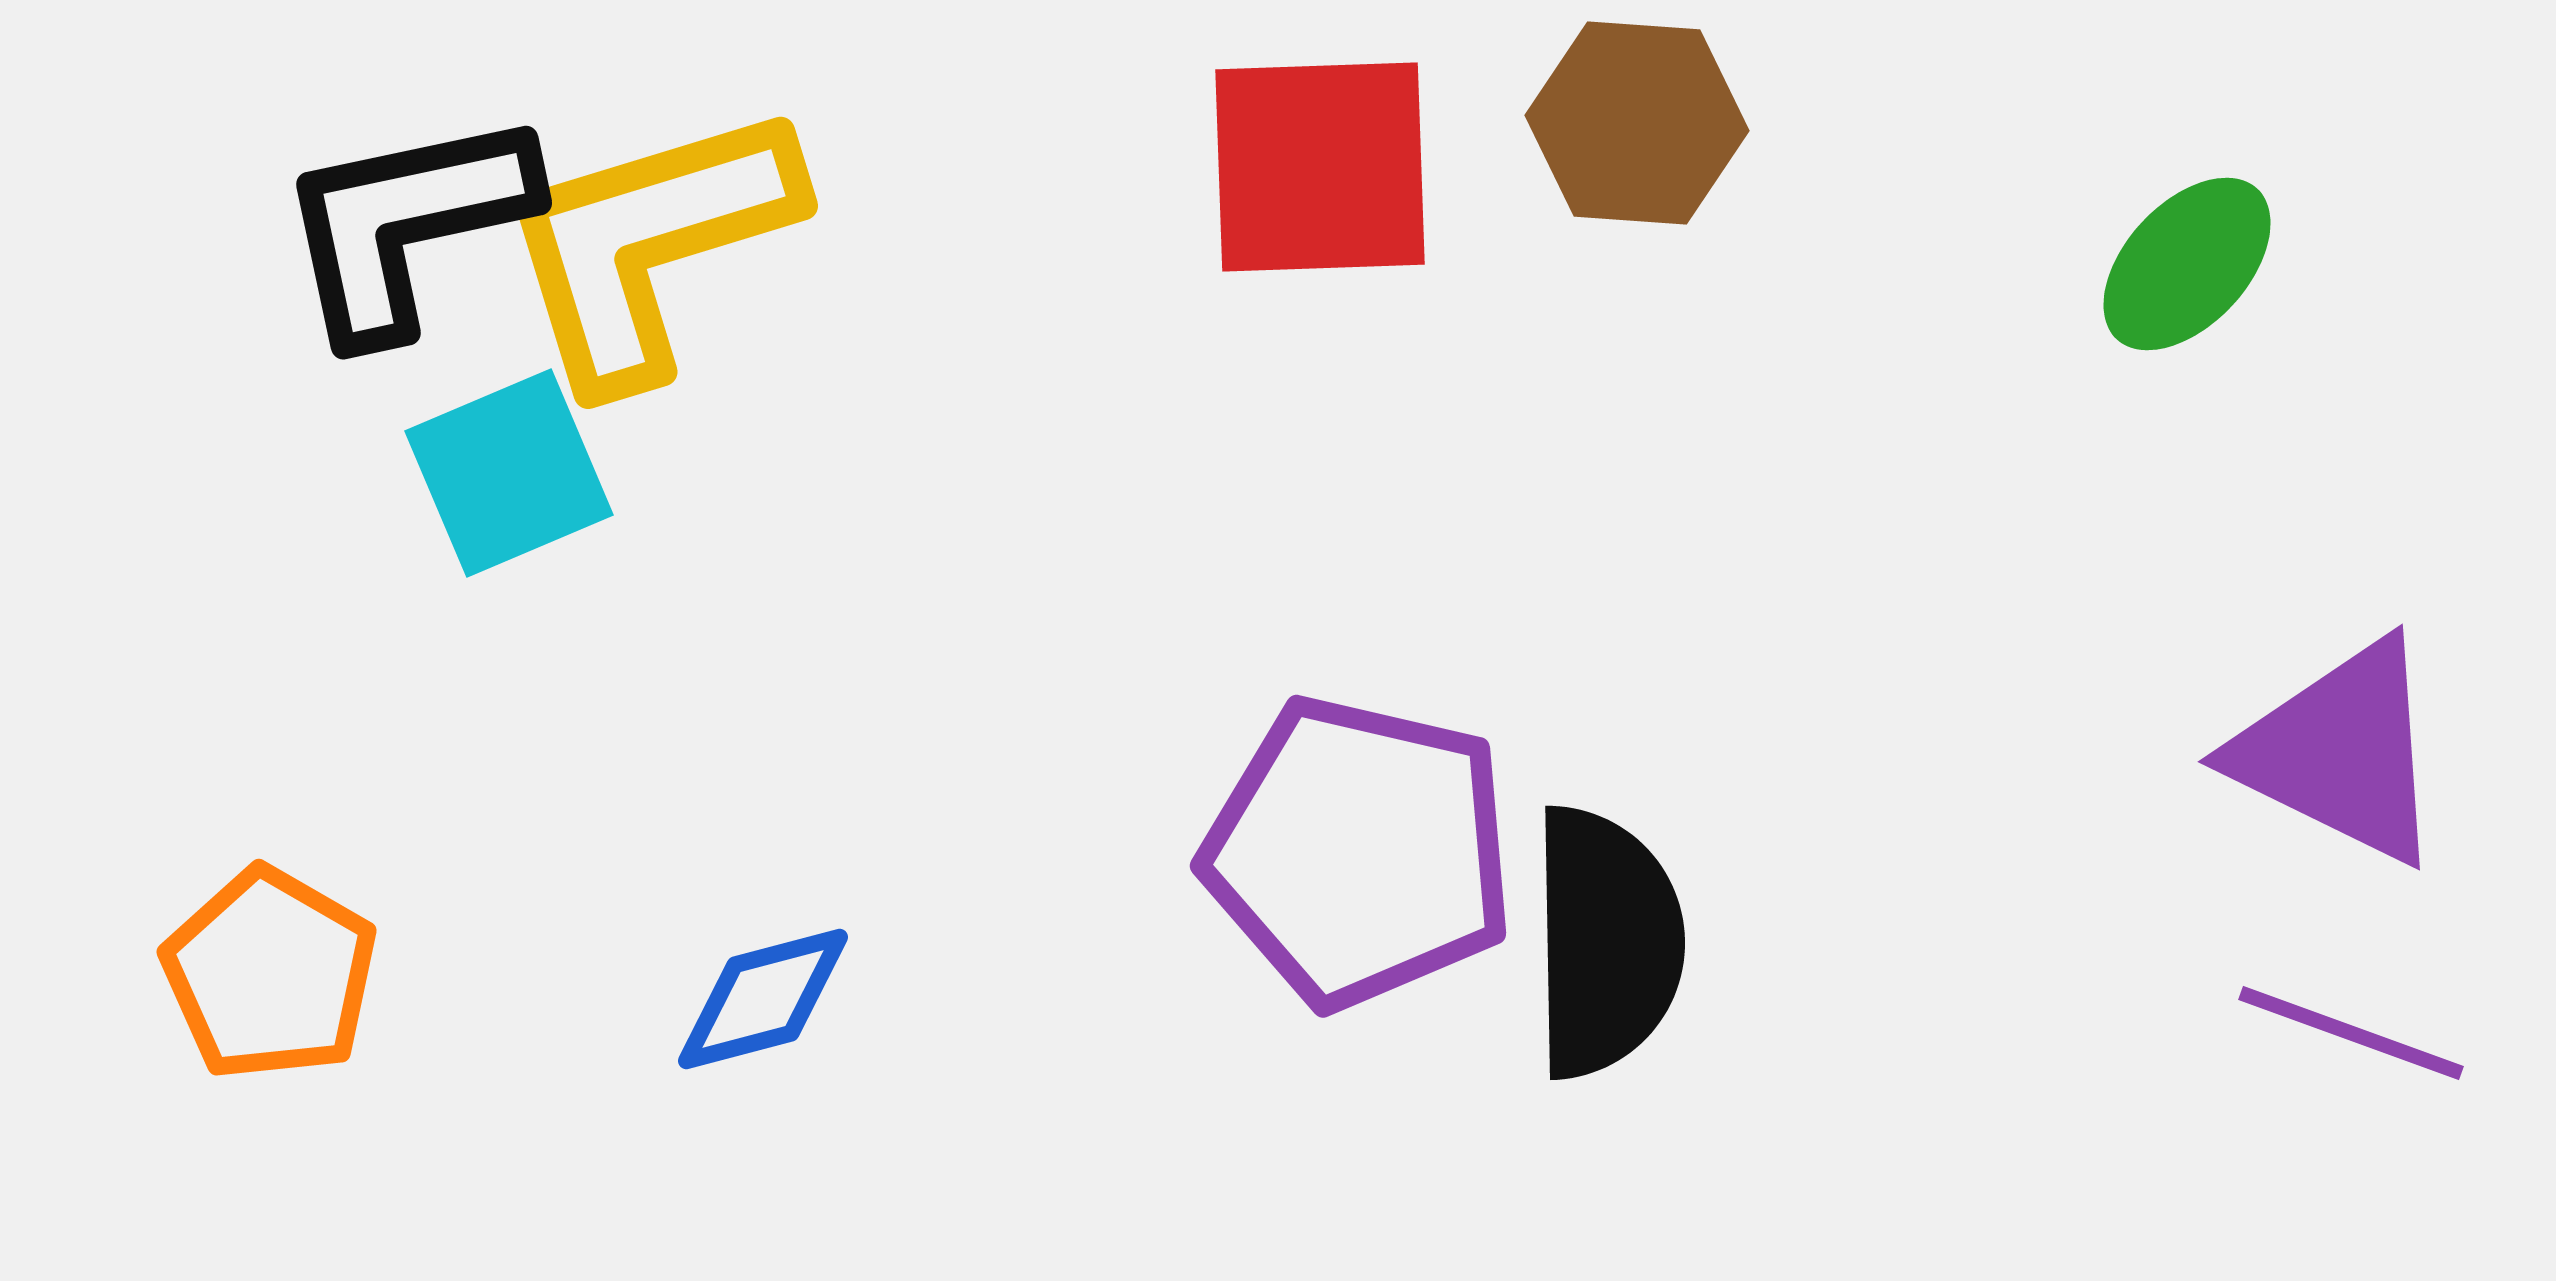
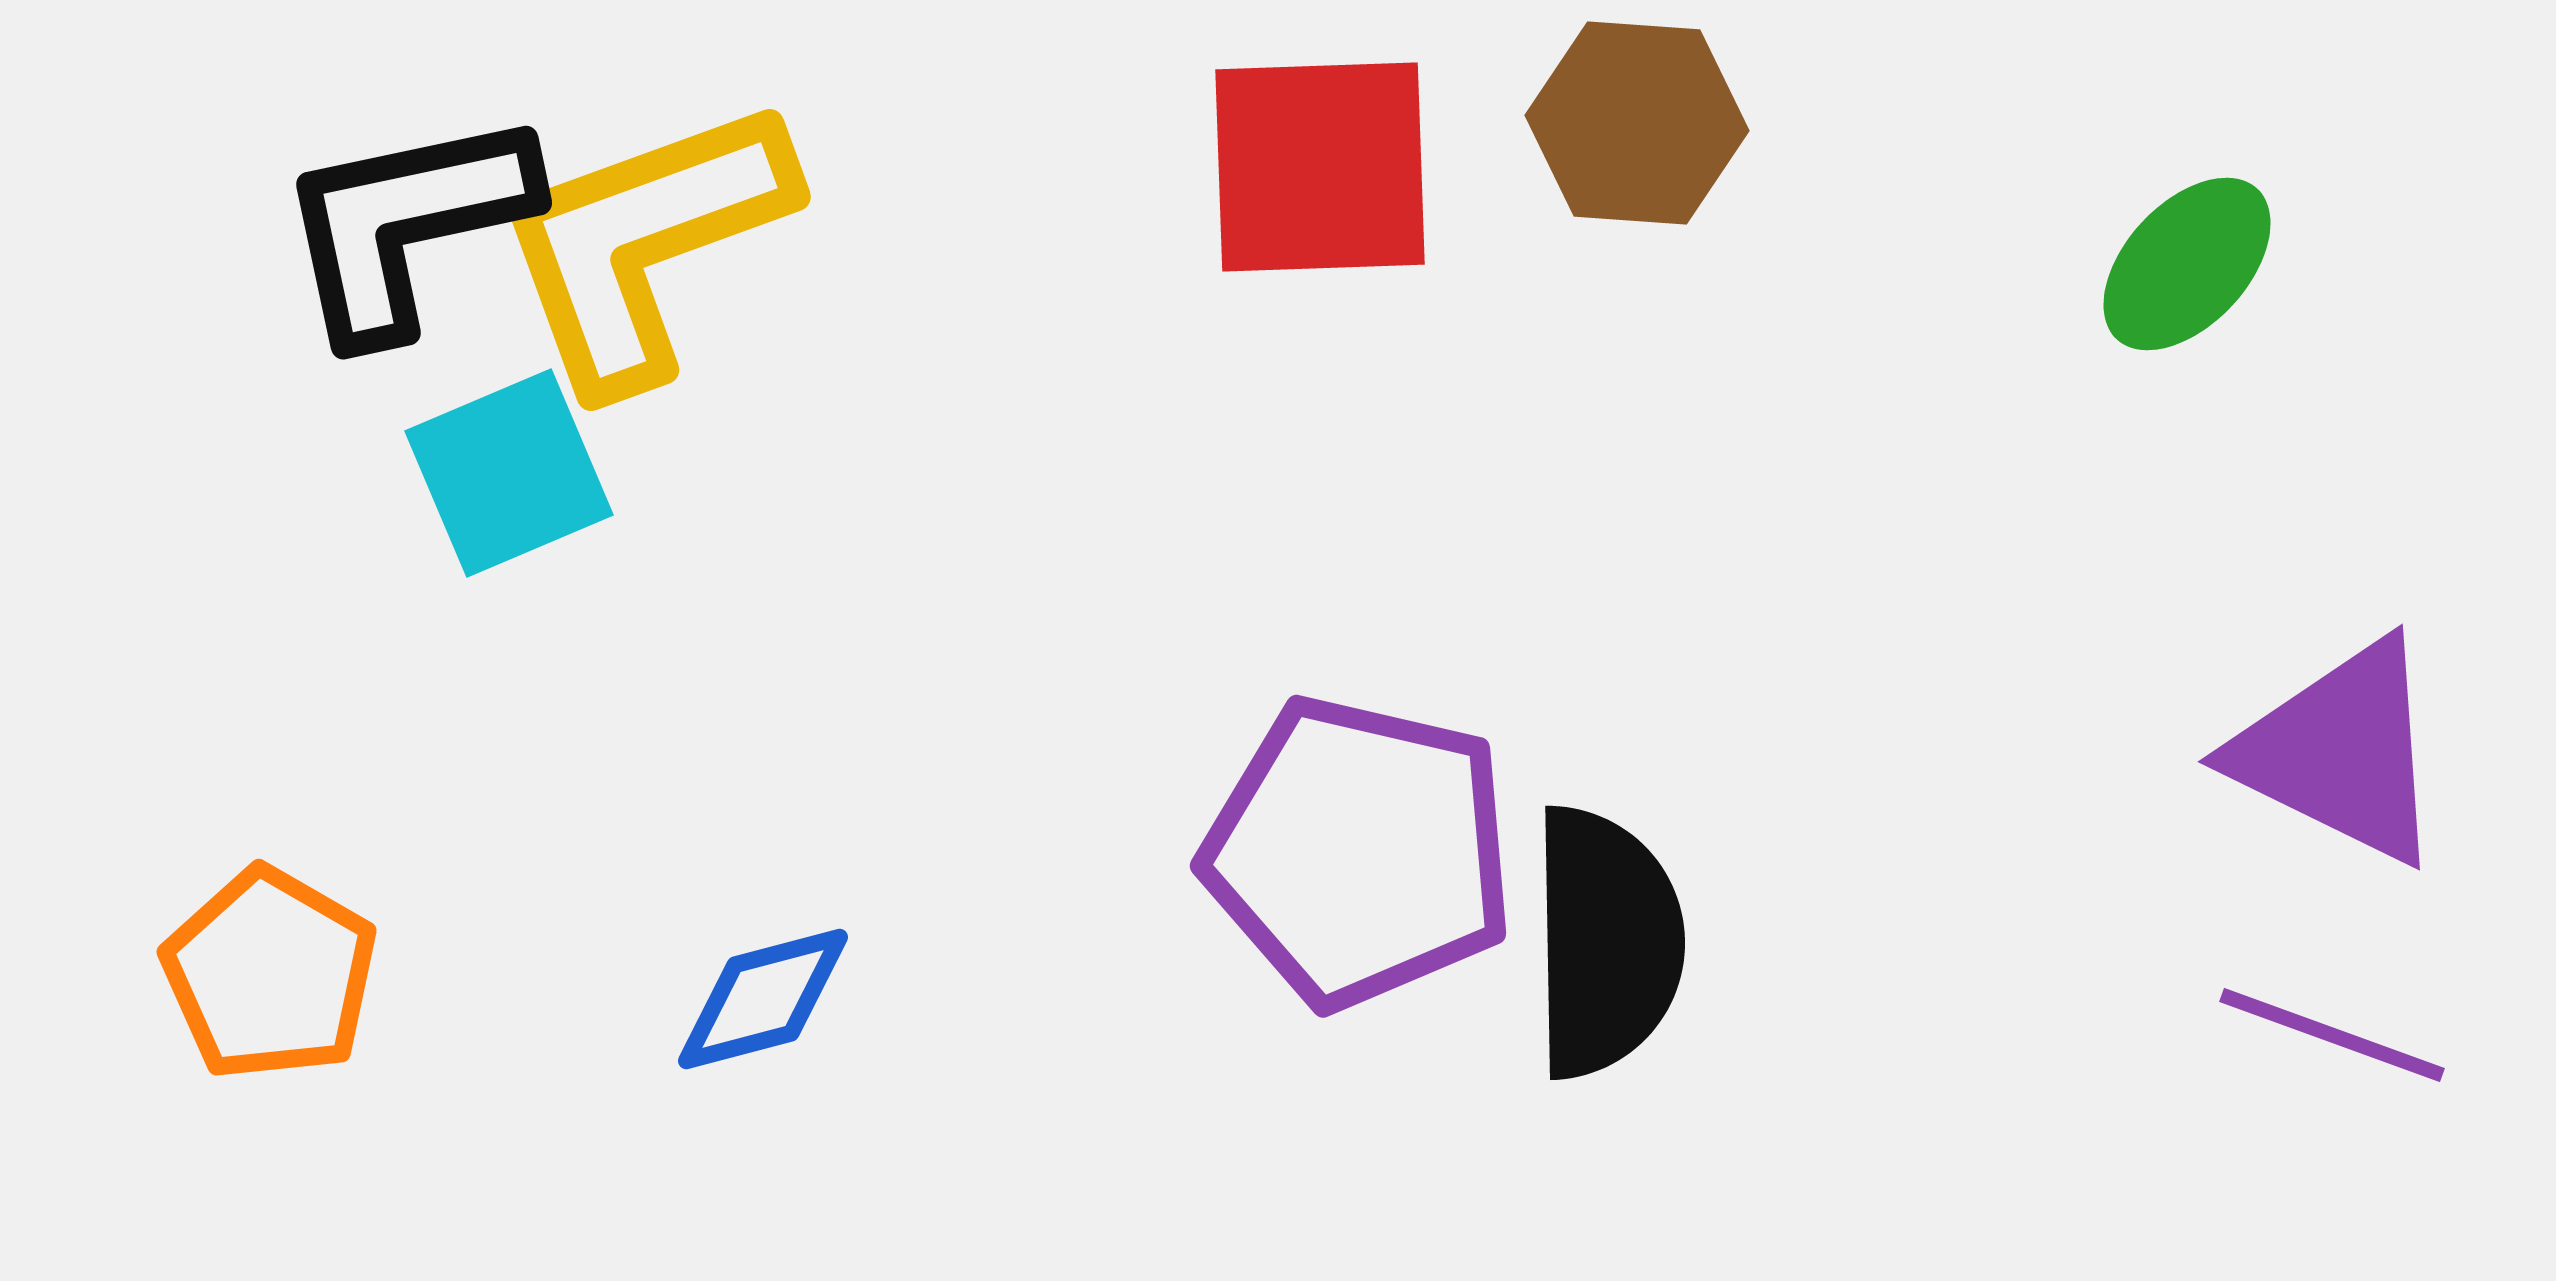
yellow L-shape: moved 5 px left, 1 px up; rotated 3 degrees counterclockwise
purple line: moved 19 px left, 2 px down
